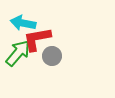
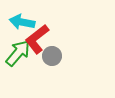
cyan arrow: moved 1 px left, 1 px up
red L-shape: rotated 28 degrees counterclockwise
